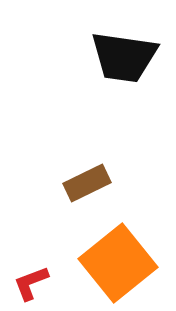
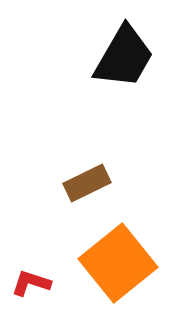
black trapezoid: rotated 68 degrees counterclockwise
red L-shape: rotated 39 degrees clockwise
